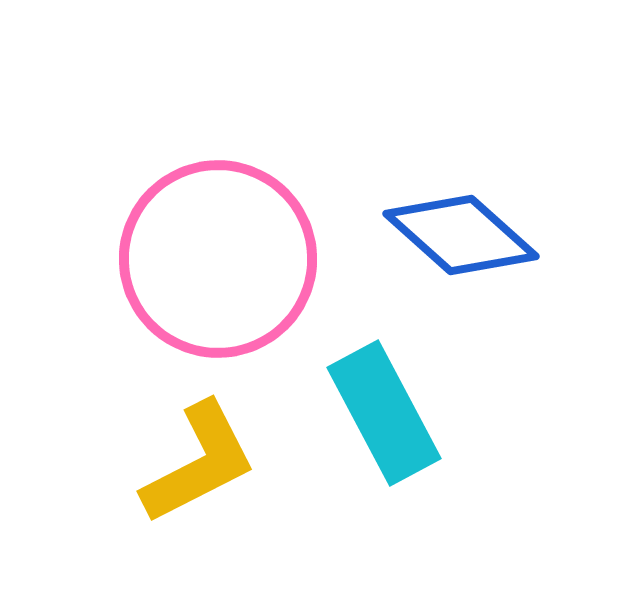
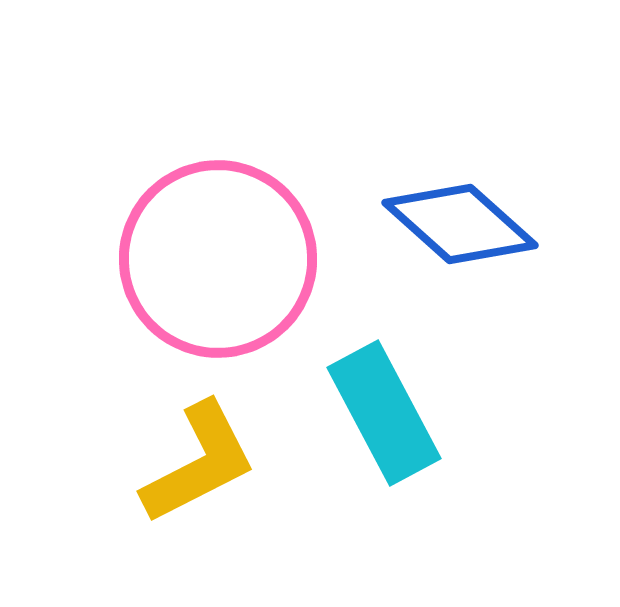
blue diamond: moved 1 px left, 11 px up
